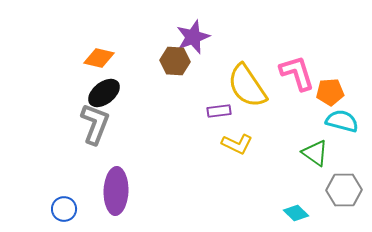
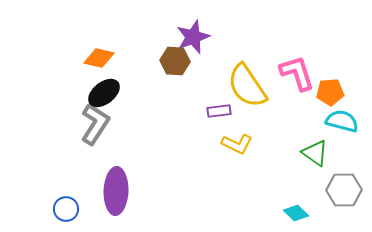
gray L-shape: rotated 12 degrees clockwise
blue circle: moved 2 px right
